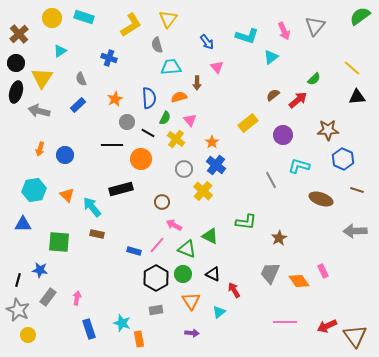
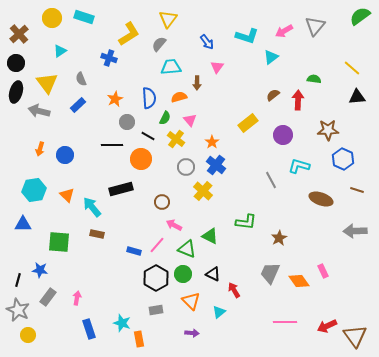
yellow L-shape at (131, 25): moved 2 px left, 9 px down
pink arrow at (284, 31): rotated 84 degrees clockwise
gray semicircle at (157, 45): moved 2 px right, 1 px up; rotated 56 degrees clockwise
pink triangle at (217, 67): rotated 16 degrees clockwise
yellow triangle at (42, 78): moved 5 px right, 5 px down; rotated 10 degrees counterclockwise
green semicircle at (314, 79): rotated 128 degrees counterclockwise
red arrow at (298, 100): rotated 48 degrees counterclockwise
black line at (148, 133): moved 3 px down
gray circle at (184, 169): moved 2 px right, 2 px up
orange triangle at (191, 301): rotated 12 degrees counterclockwise
